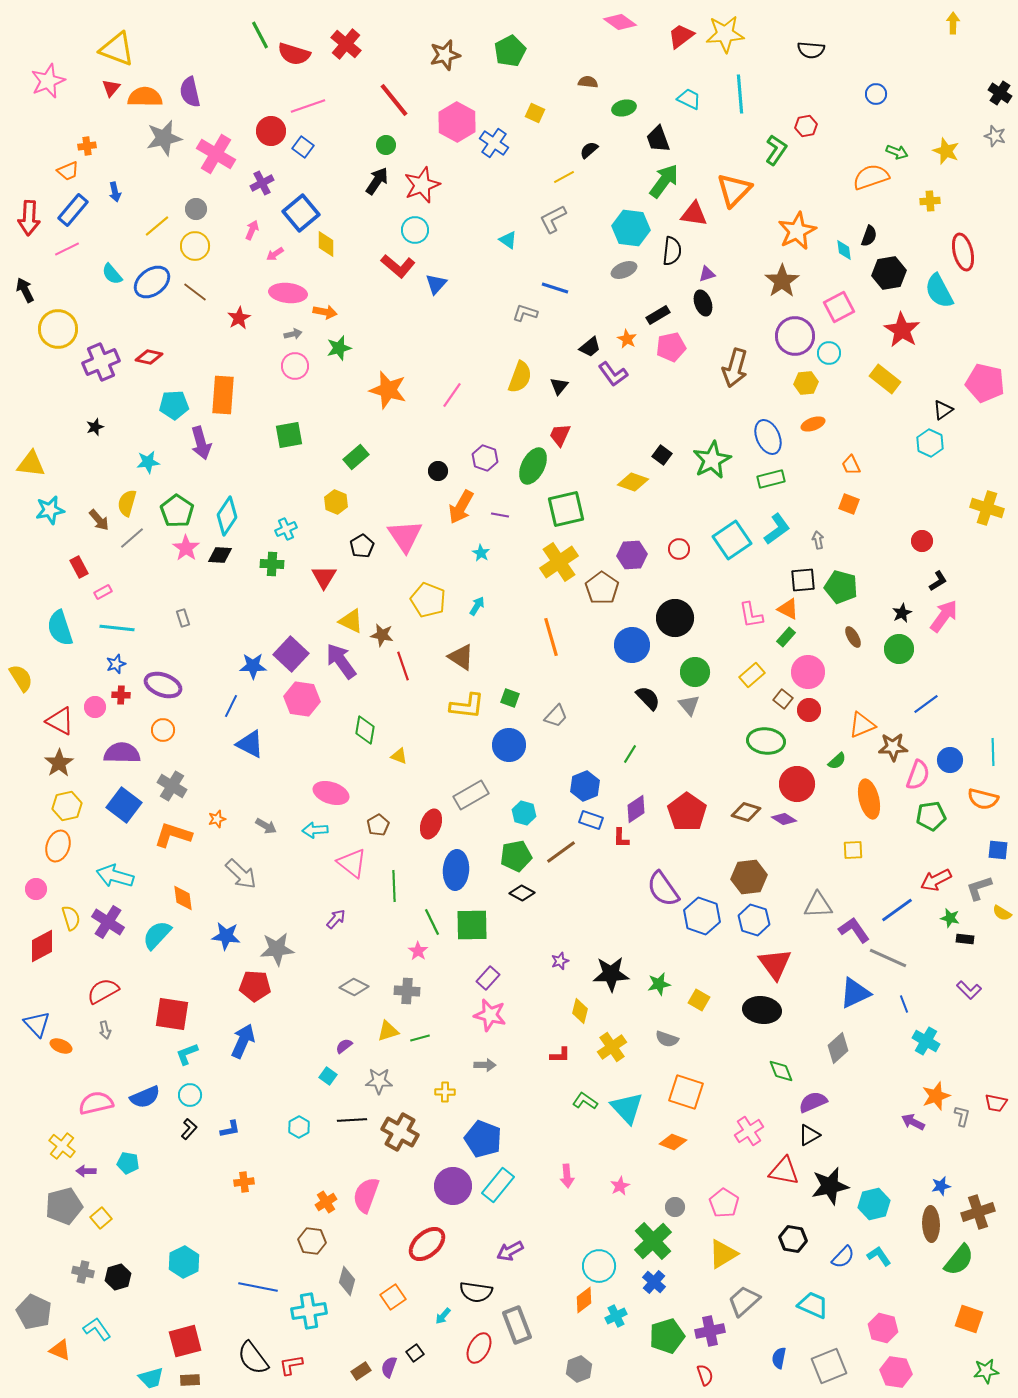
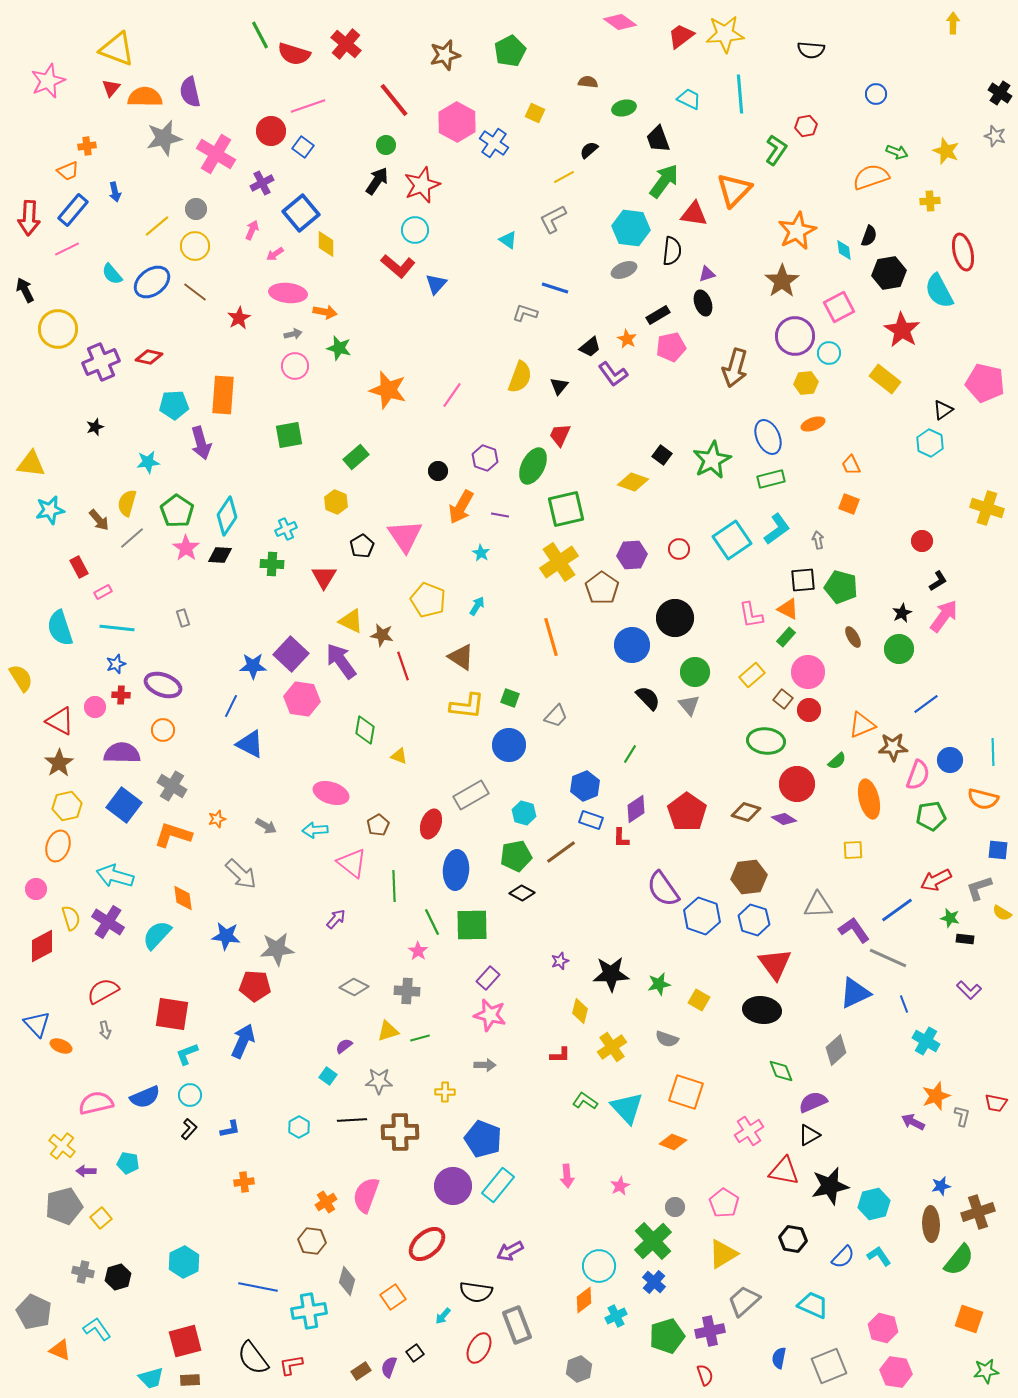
green star at (339, 348): rotated 30 degrees clockwise
gray diamond at (838, 1048): moved 2 px left, 2 px down
brown cross at (400, 1132): rotated 30 degrees counterclockwise
